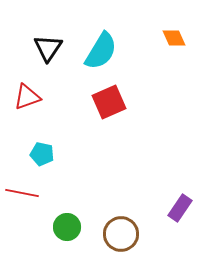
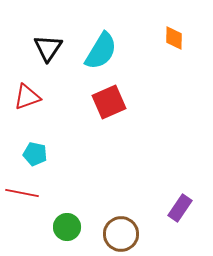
orange diamond: rotated 25 degrees clockwise
cyan pentagon: moved 7 px left
